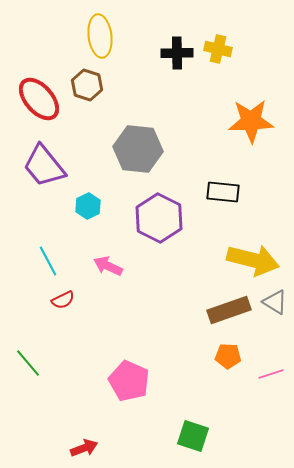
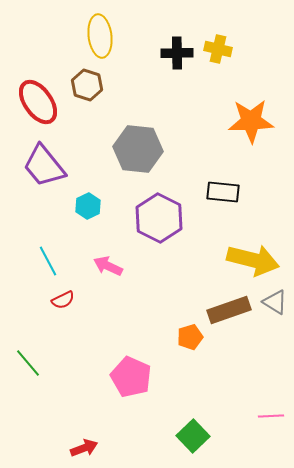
red ellipse: moved 1 px left, 3 px down; rotated 6 degrees clockwise
orange pentagon: moved 38 px left, 19 px up; rotated 20 degrees counterclockwise
pink line: moved 42 px down; rotated 15 degrees clockwise
pink pentagon: moved 2 px right, 4 px up
green square: rotated 28 degrees clockwise
